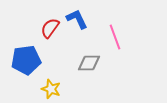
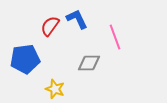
red semicircle: moved 2 px up
blue pentagon: moved 1 px left, 1 px up
yellow star: moved 4 px right
